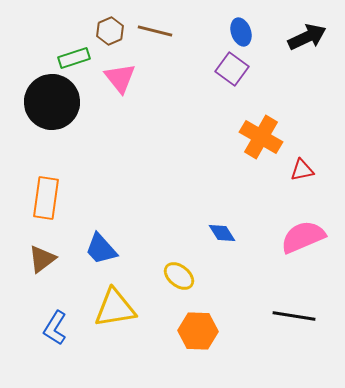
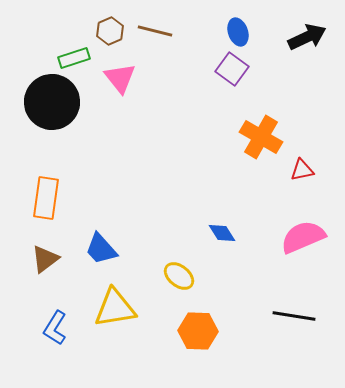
blue ellipse: moved 3 px left
brown triangle: moved 3 px right
